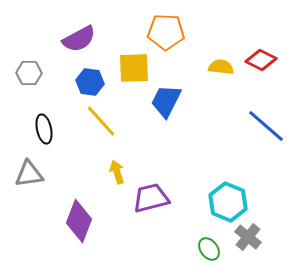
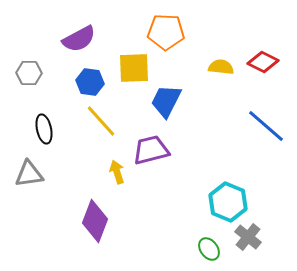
red diamond: moved 2 px right, 2 px down
purple trapezoid: moved 48 px up
purple diamond: moved 16 px right
